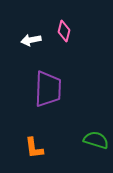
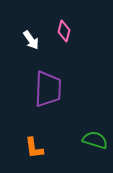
white arrow: rotated 114 degrees counterclockwise
green semicircle: moved 1 px left
